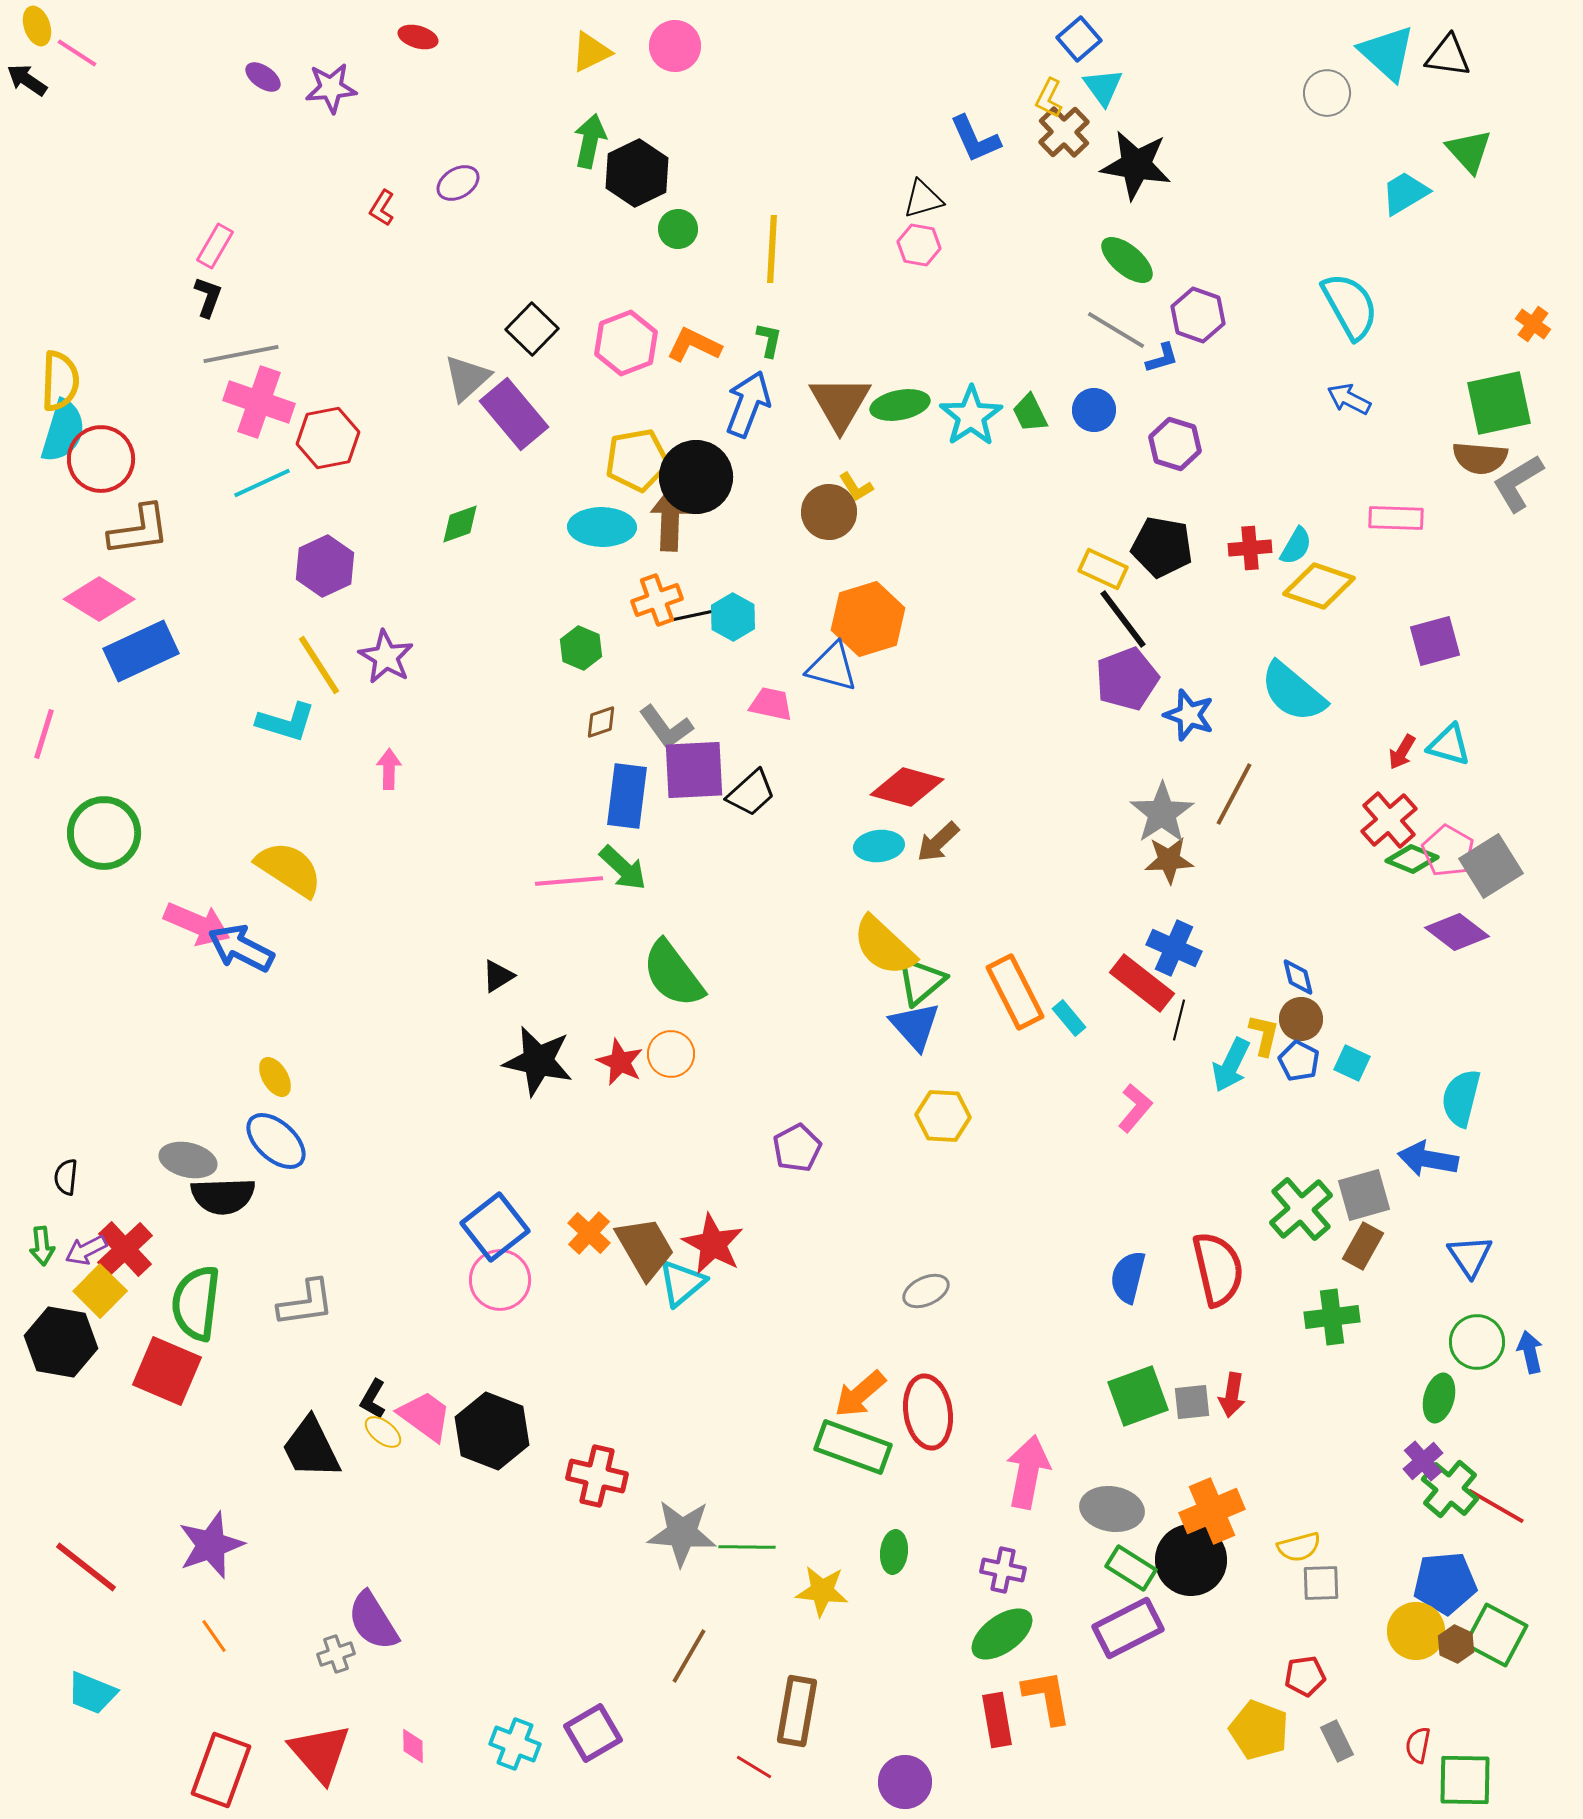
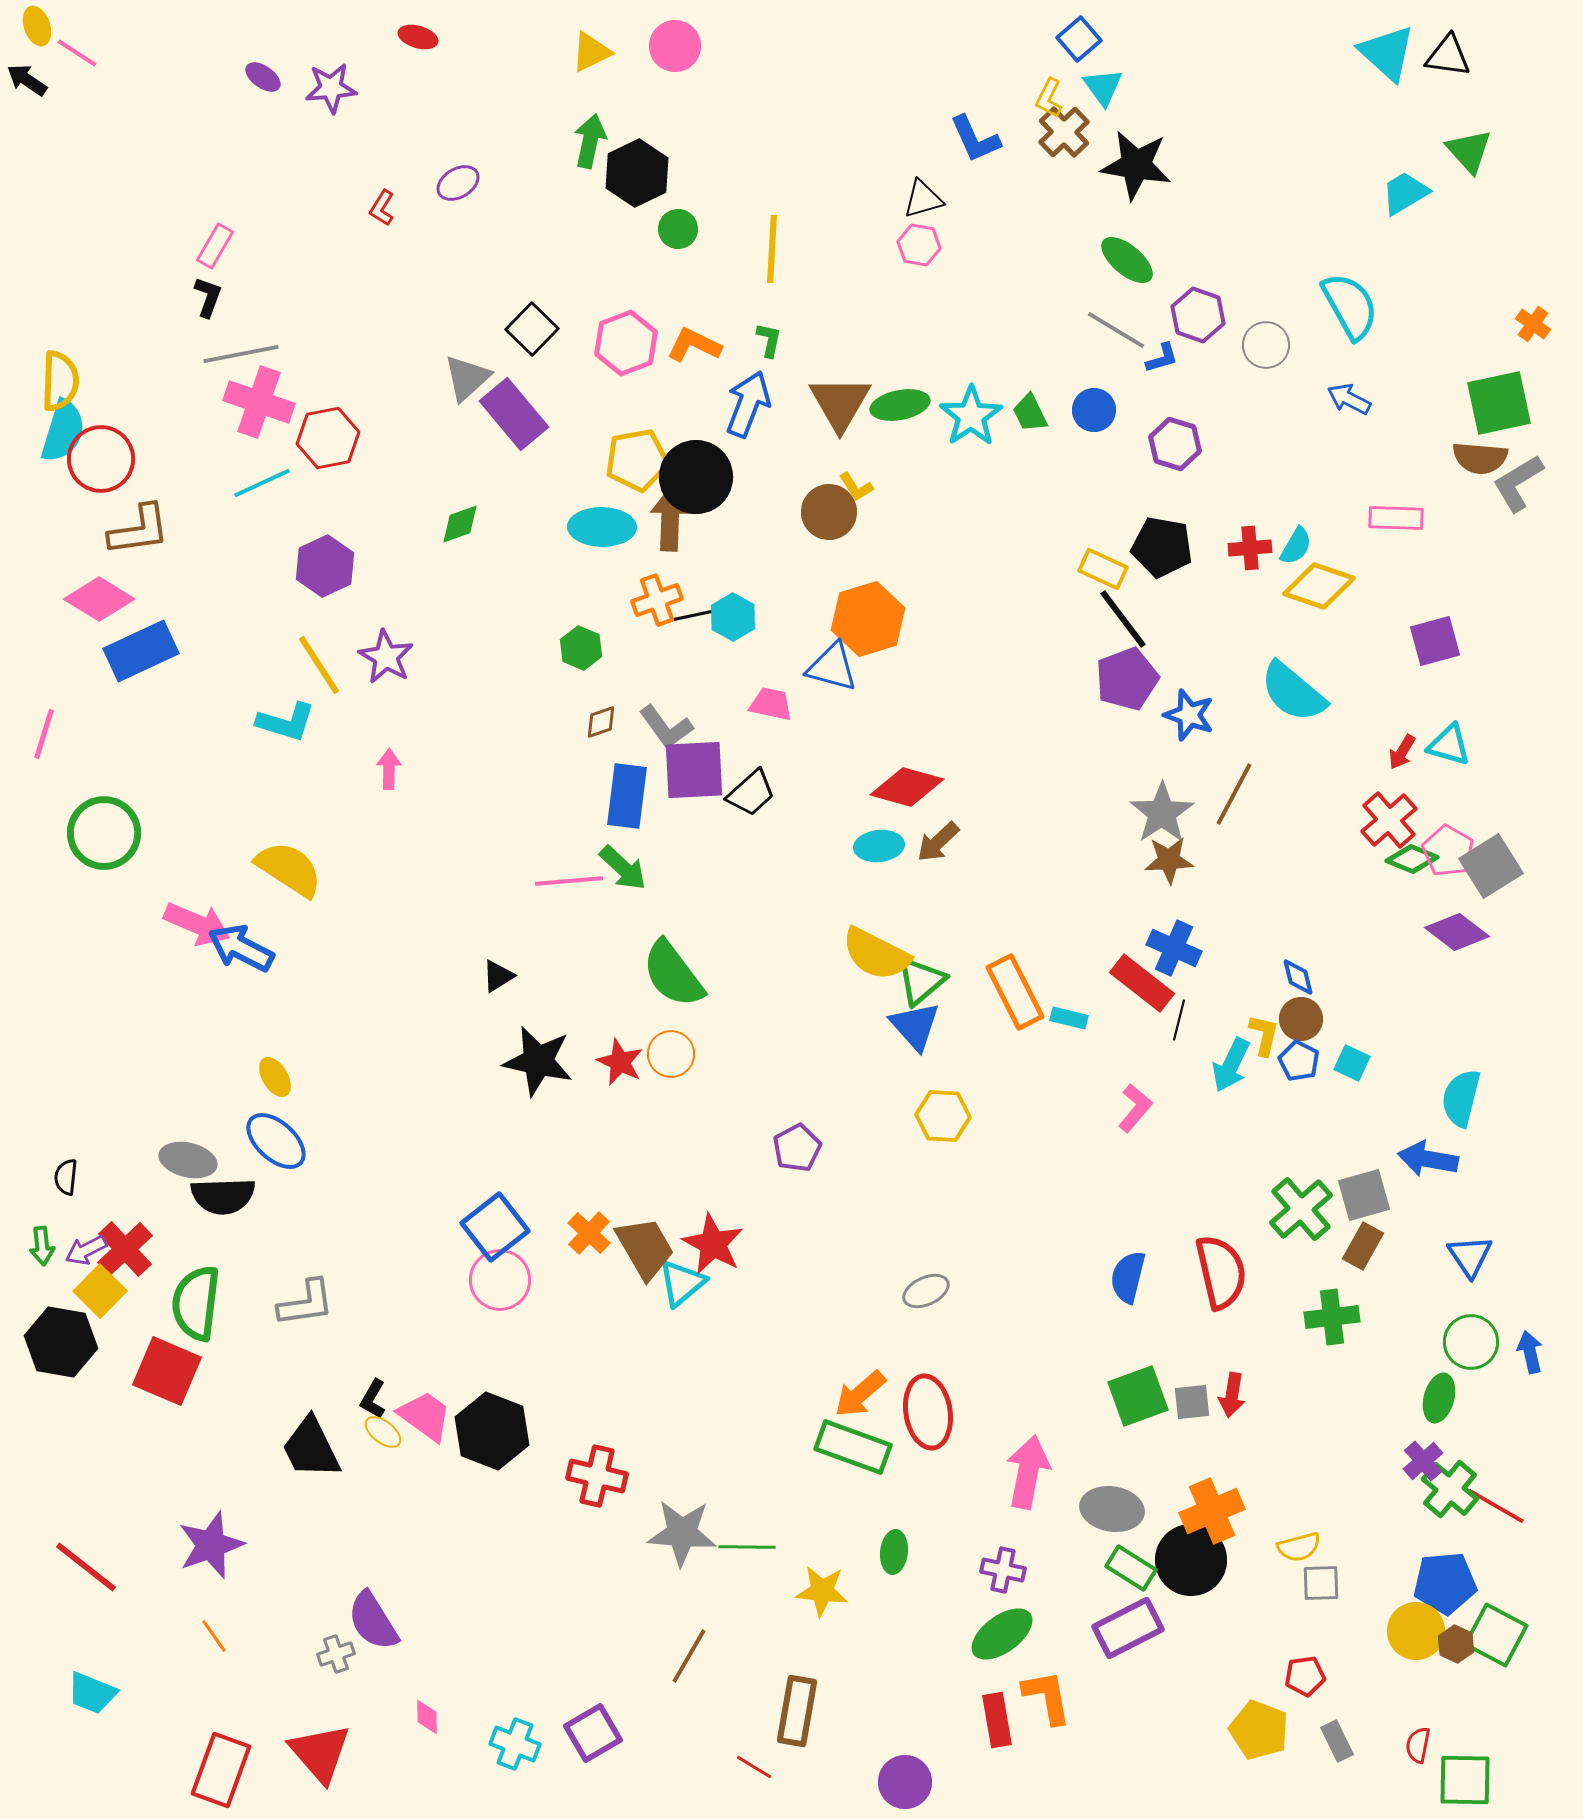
gray circle at (1327, 93): moved 61 px left, 252 px down
yellow semicircle at (884, 946): moved 8 px left, 8 px down; rotated 16 degrees counterclockwise
cyan rectangle at (1069, 1018): rotated 36 degrees counterclockwise
red semicircle at (1218, 1269): moved 3 px right, 3 px down
green circle at (1477, 1342): moved 6 px left
pink diamond at (413, 1746): moved 14 px right, 29 px up
